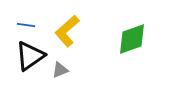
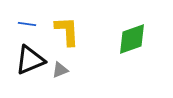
blue line: moved 1 px right, 1 px up
yellow L-shape: rotated 128 degrees clockwise
black triangle: moved 4 px down; rotated 12 degrees clockwise
